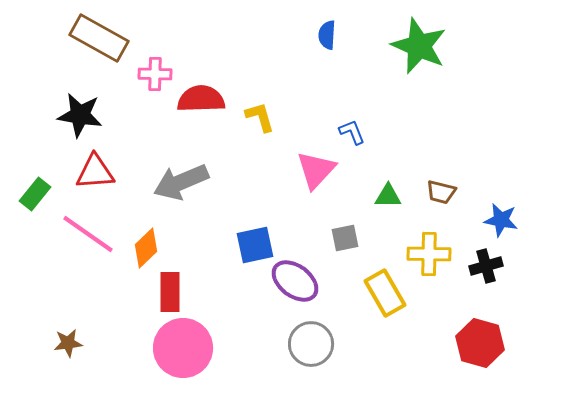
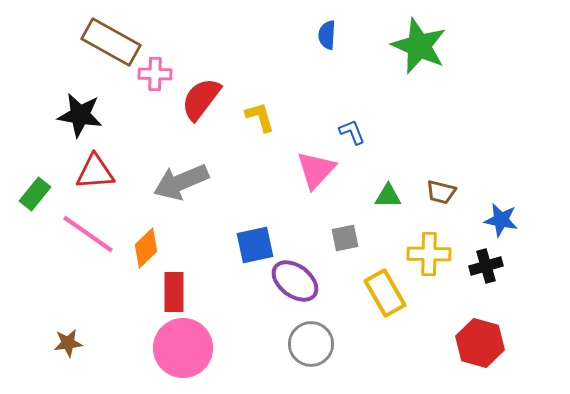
brown rectangle: moved 12 px right, 4 px down
red semicircle: rotated 51 degrees counterclockwise
red rectangle: moved 4 px right
